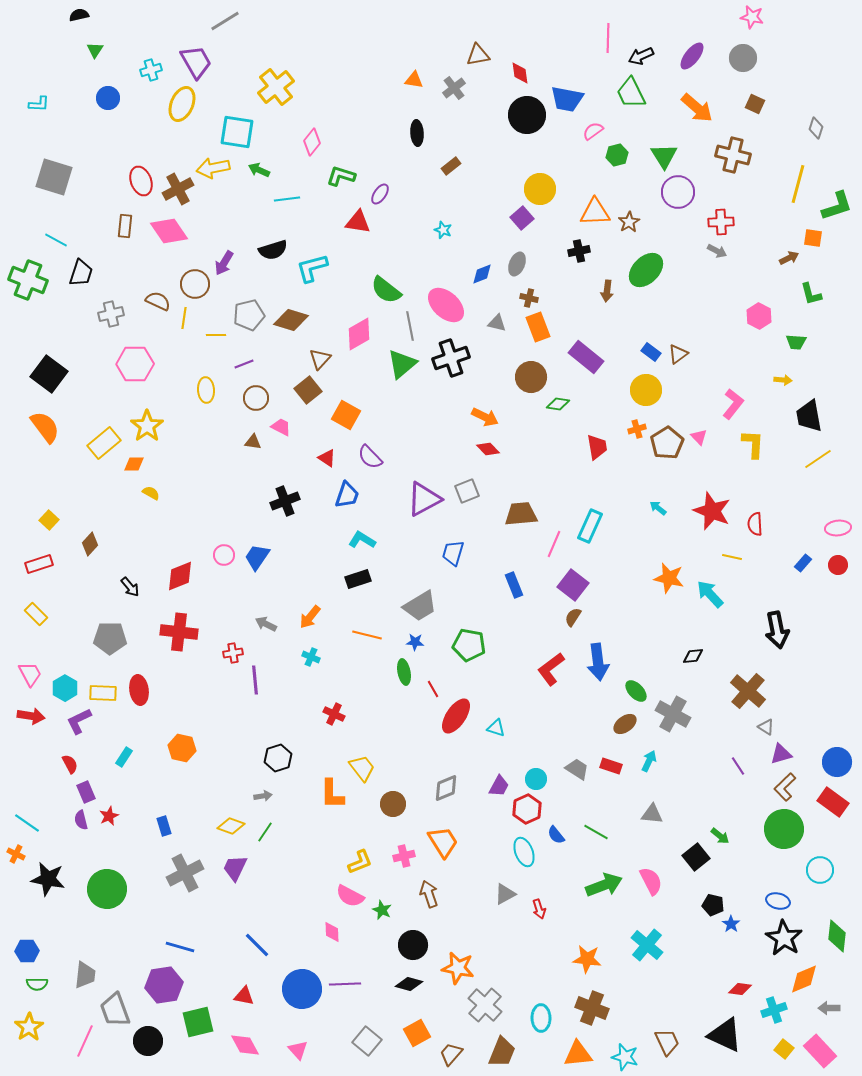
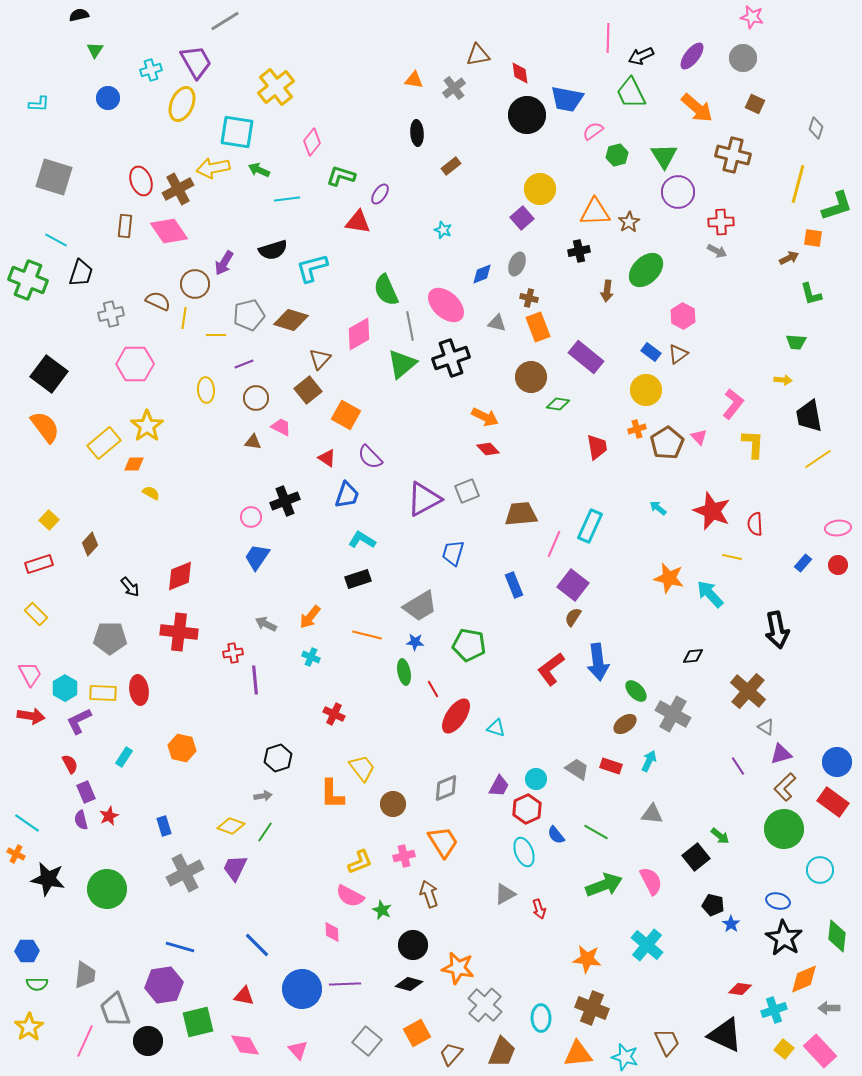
green semicircle at (386, 290): rotated 28 degrees clockwise
pink hexagon at (759, 316): moved 76 px left
pink circle at (224, 555): moved 27 px right, 38 px up
